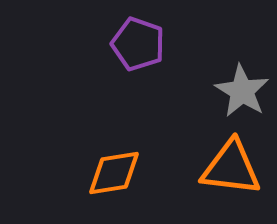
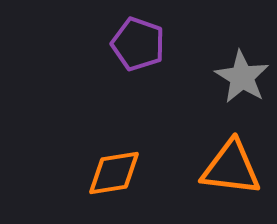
gray star: moved 14 px up
